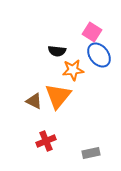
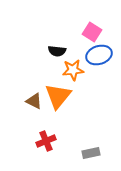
blue ellipse: rotated 70 degrees counterclockwise
